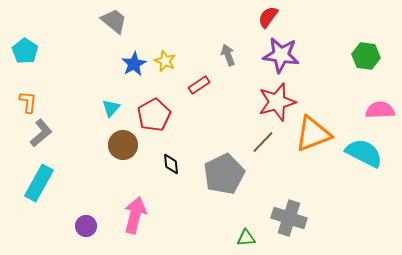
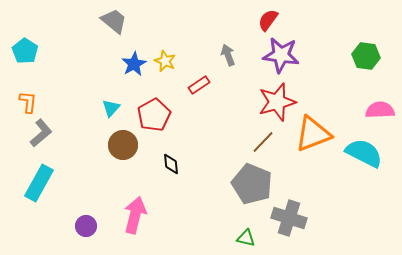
red semicircle: moved 3 px down
gray pentagon: moved 28 px right, 10 px down; rotated 24 degrees counterclockwise
green triangle: rotated 18 degrees clockwise
